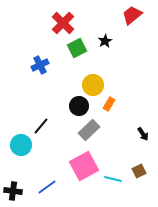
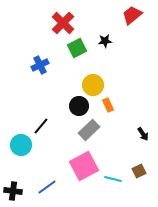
black star: rotated 24 degrees clockwise
orange rectangle: moved 1 px left, 1 px down; rotated 56 degrees counterclockwise
